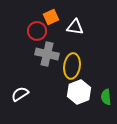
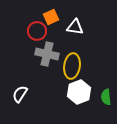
white semicircle: rotated 24 degrees counterclockwise
